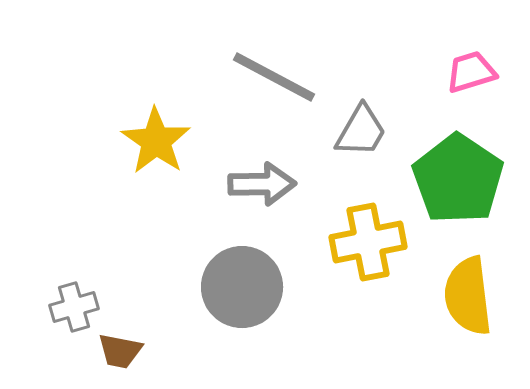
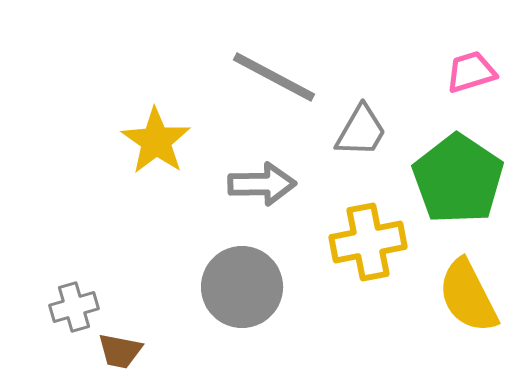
yellow semicircle: rotated 20 degrees counterclockwise
